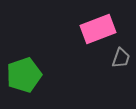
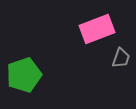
pink rectangle: moved 1 px left
